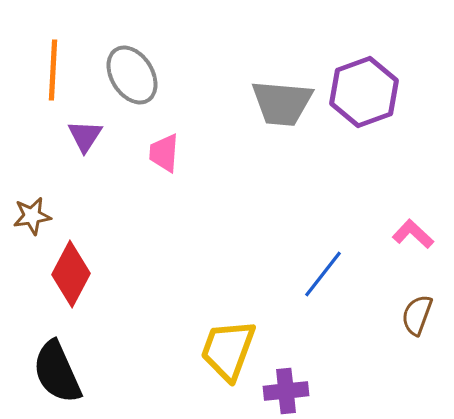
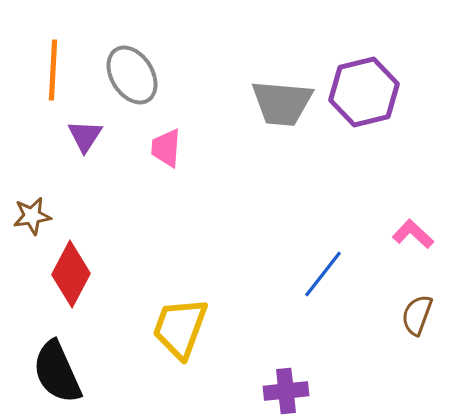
purple hexagon: rotated 6 degrees clockwise
pink trapezoid: moved 2 px right, 5 px up
yellow trapezoid: moved 48 px left, 22 px up
